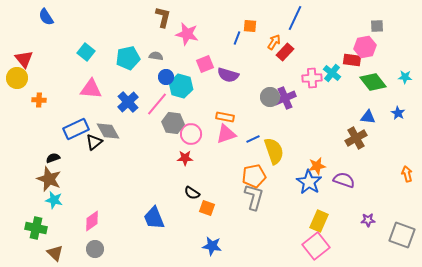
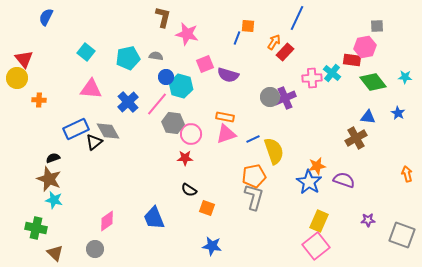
blue semicircle at (46, 17): rotated 60 degrees clockwise
blue line at (295, 18): moved 2 px right
orange square at (250, 26): moved 2 px left
black semicircle at (192, 193): moved 3 px left, 3 px up
pink diamond at (92, 221): moved 15 px right
